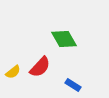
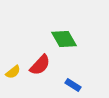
red semicircle: moved 2 px up
